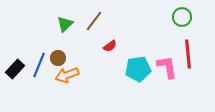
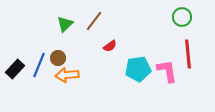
pink L-shape: moved 4 px down
orange arrow: rotated 15 degrees clockwise
